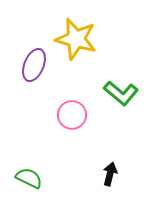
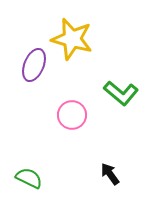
yellow star: moved 4 px left
black arrow: rotated 50 degrees counterclockwise
